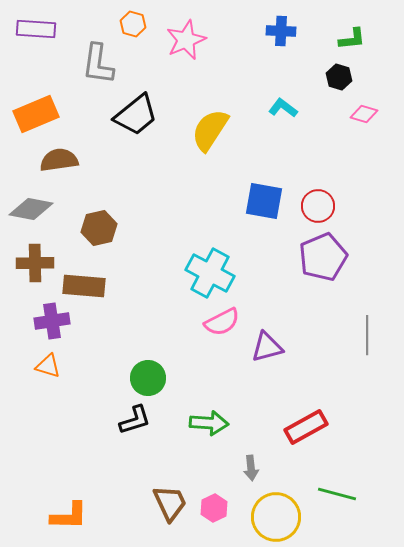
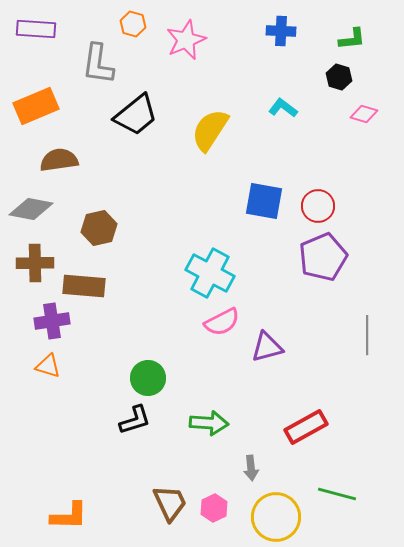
orange rectangle: moved 8 px up
